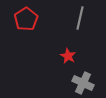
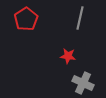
red star: rotated 21 degrees counterclockwise
